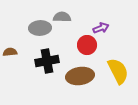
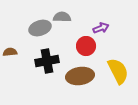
gray ellipse: rotated 15 degrees counterclockwise
red circle: moved 1 px left, 1 px down
